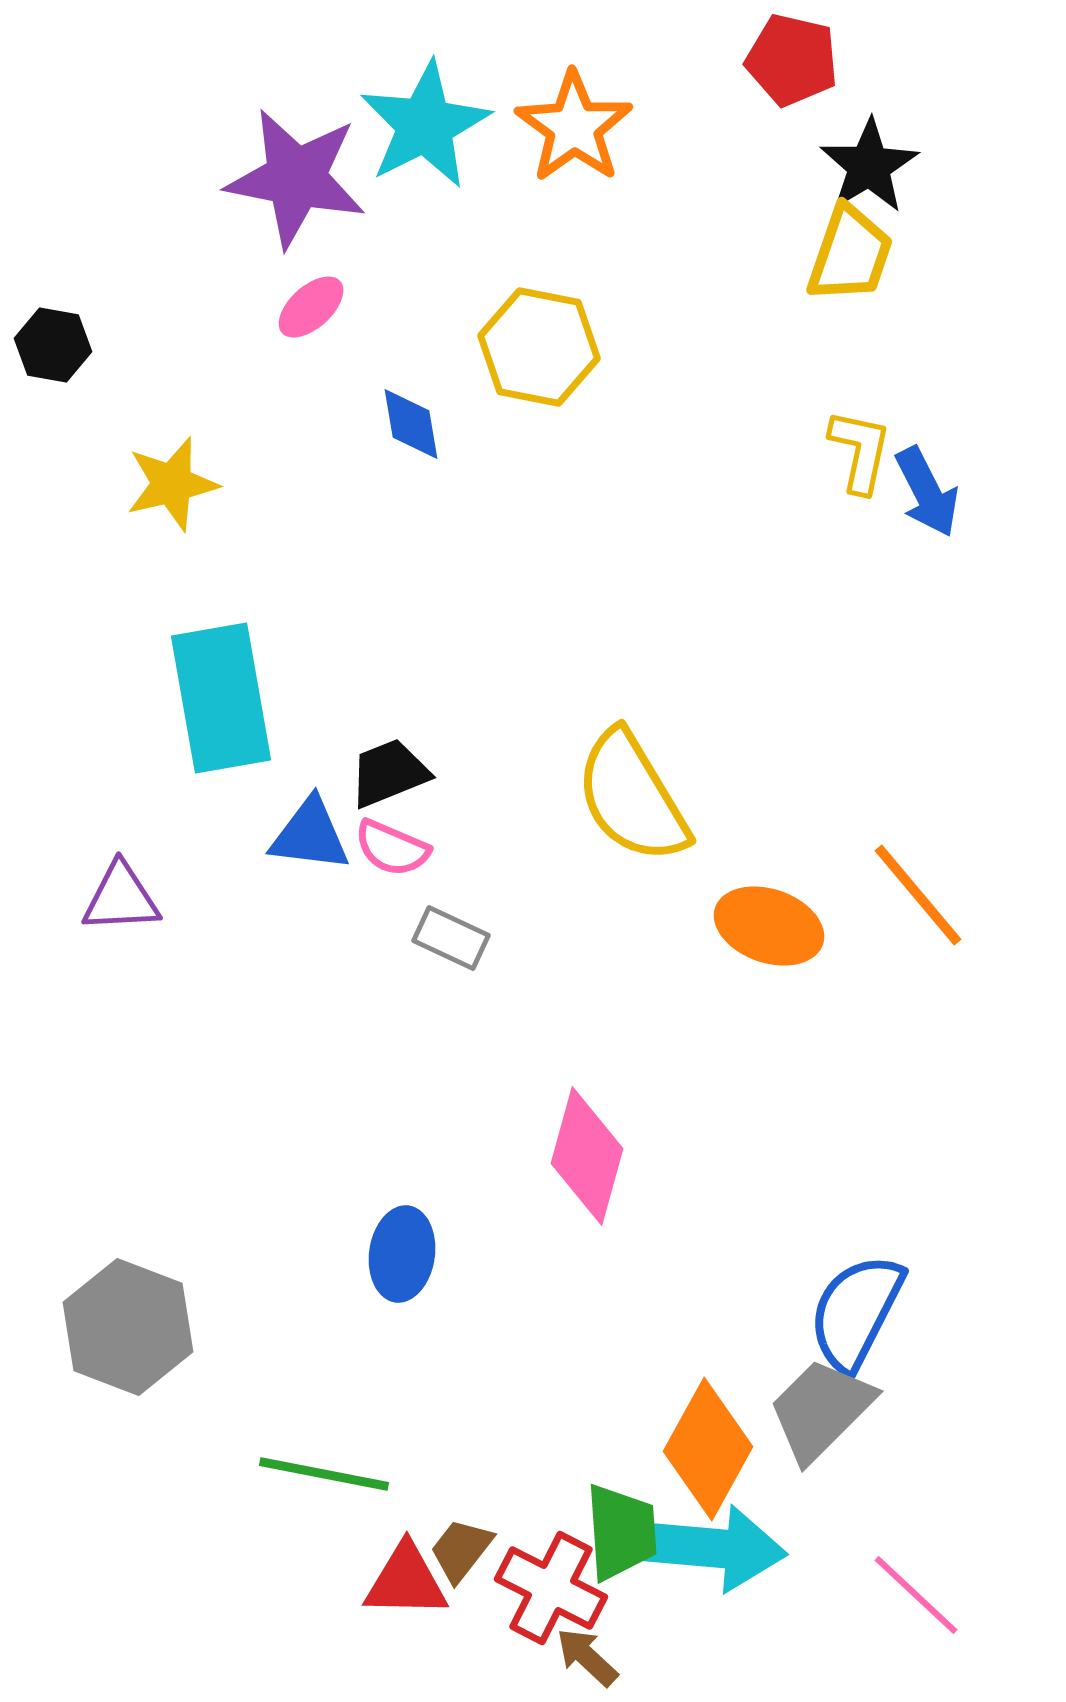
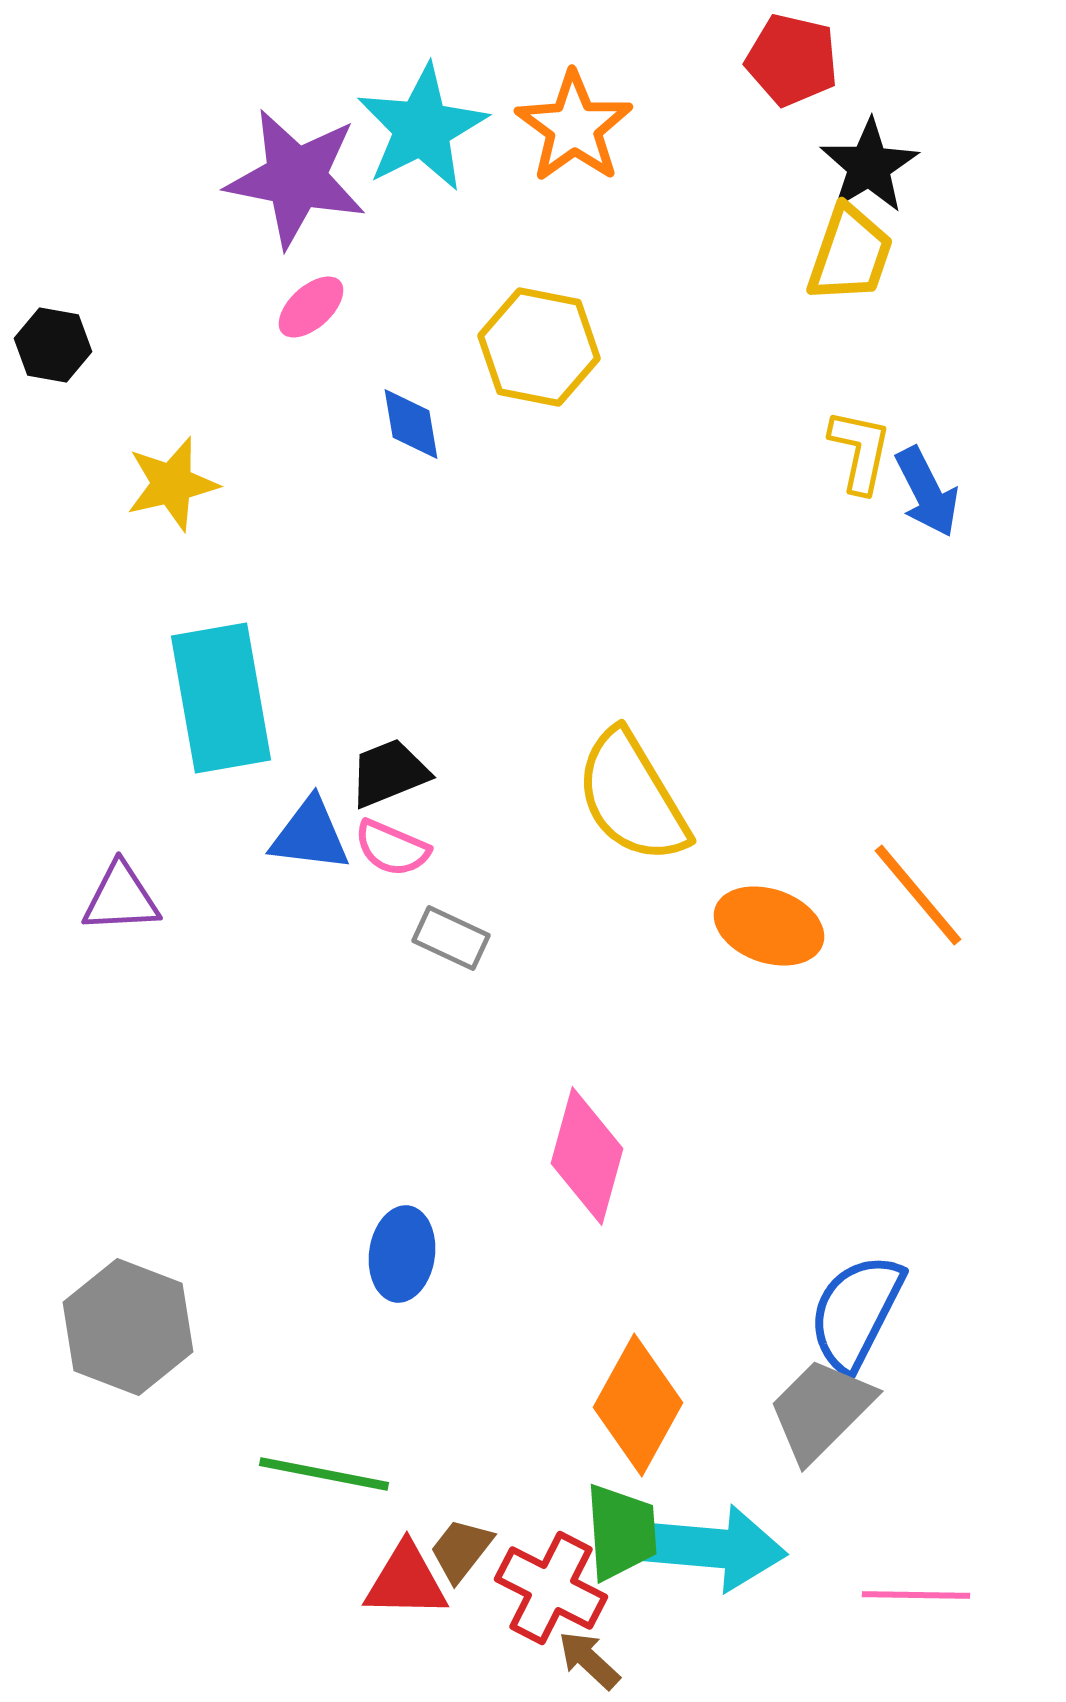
cyan star: moved 3 px left, 3 px down
orange diamond: moved 70 px left, 44 px up
pink line: rotated 42 degrees counterclockwise
brown arrow: moved 2 px right, 3 px down
